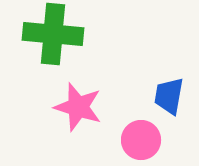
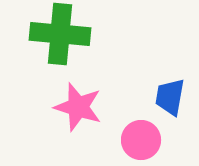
green cross: moved 7 px right
blue trapezoid: moved 1 px right, 1 px down
